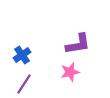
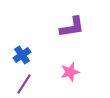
purple L-shape: moved 6 px left, 17 px up
